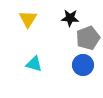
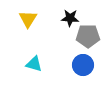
gray pentagon: moved 2 px up; rotated 20 degrees clockwise
